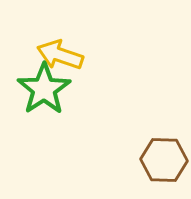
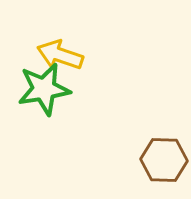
green star: rotated 24 degrees clockwise
